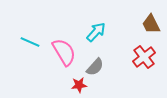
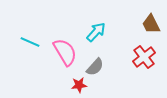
pink semicircle: moved 1 px right
